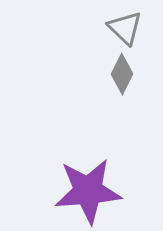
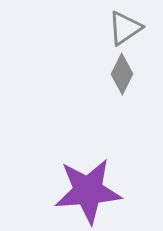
gray triangle: rotated 42 degrees clockwise
